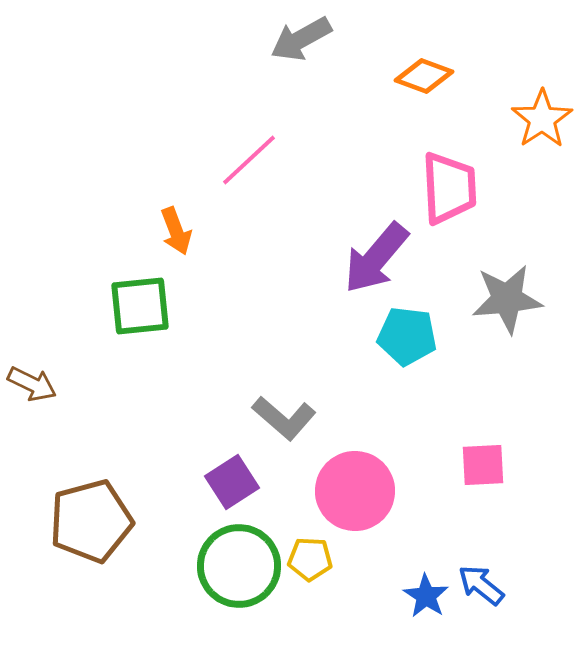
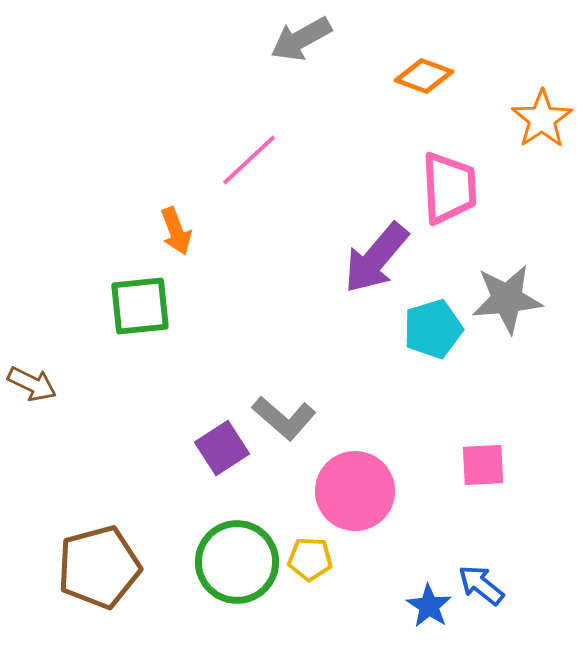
cyan pentagon: moved 26 px right, 7 px up; rotated 24 degrees counterclockwise
purple square: moved 10 px left, 34 px up
brown pentagon: moved 8 px right, 46 px down
green circle: moved 2 px left, 4 px up
blue star: moved 3 px right, 10 px down
